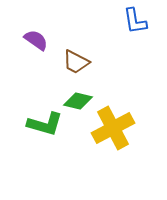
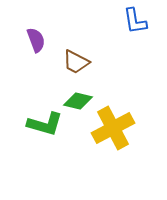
purple semicircle: rotated 35 degrees clockwise
